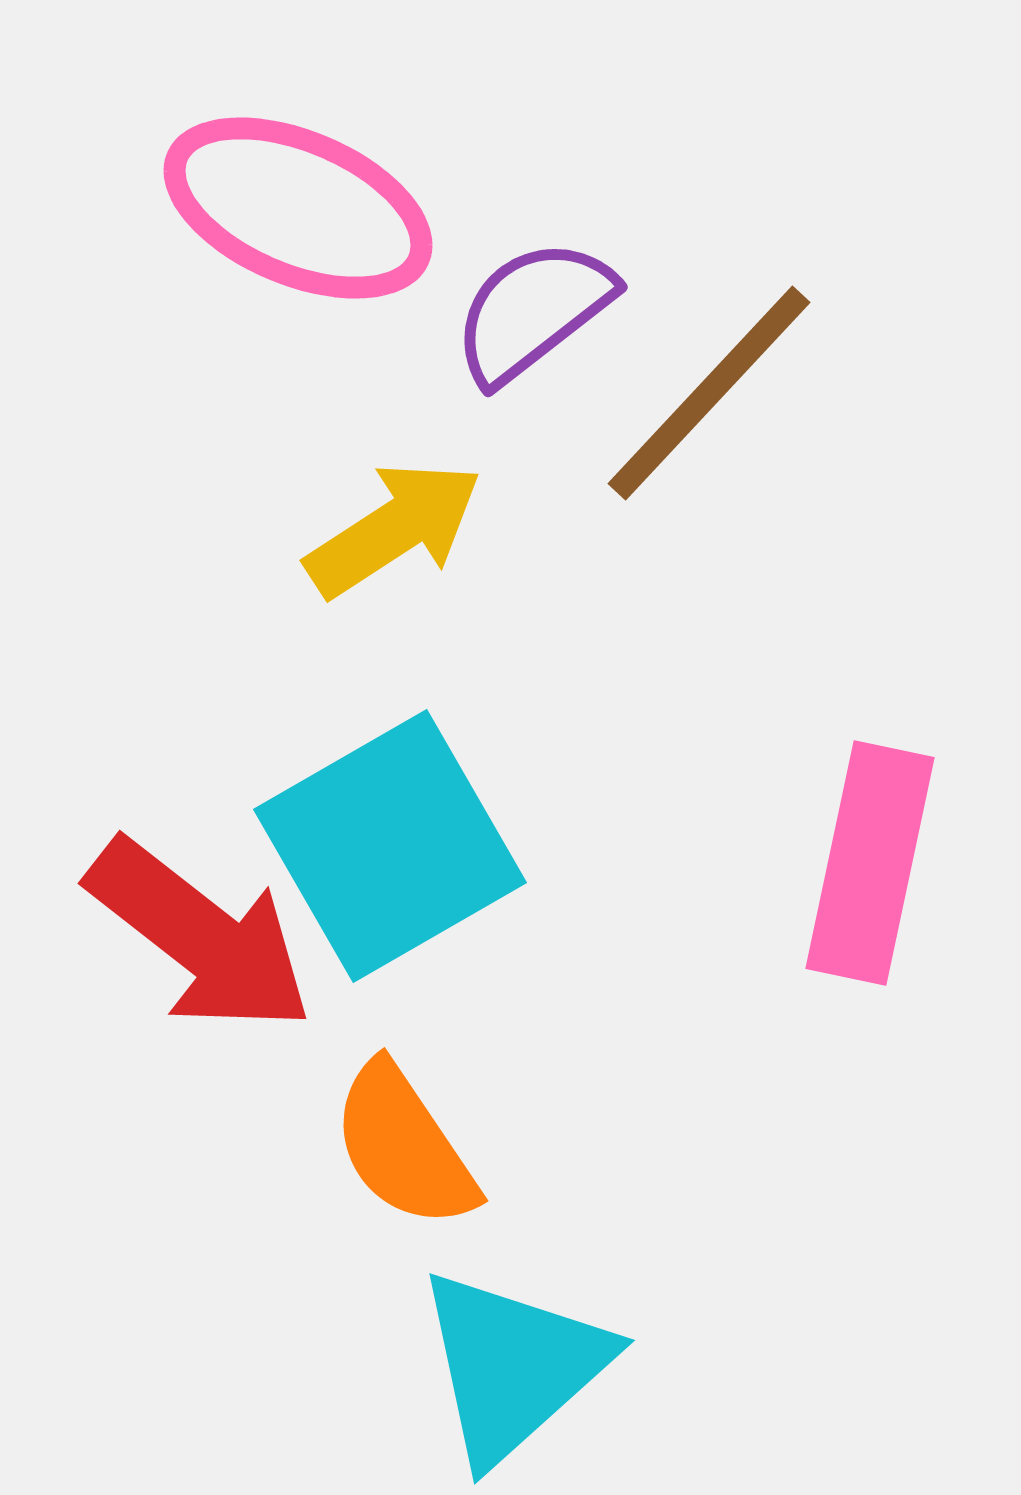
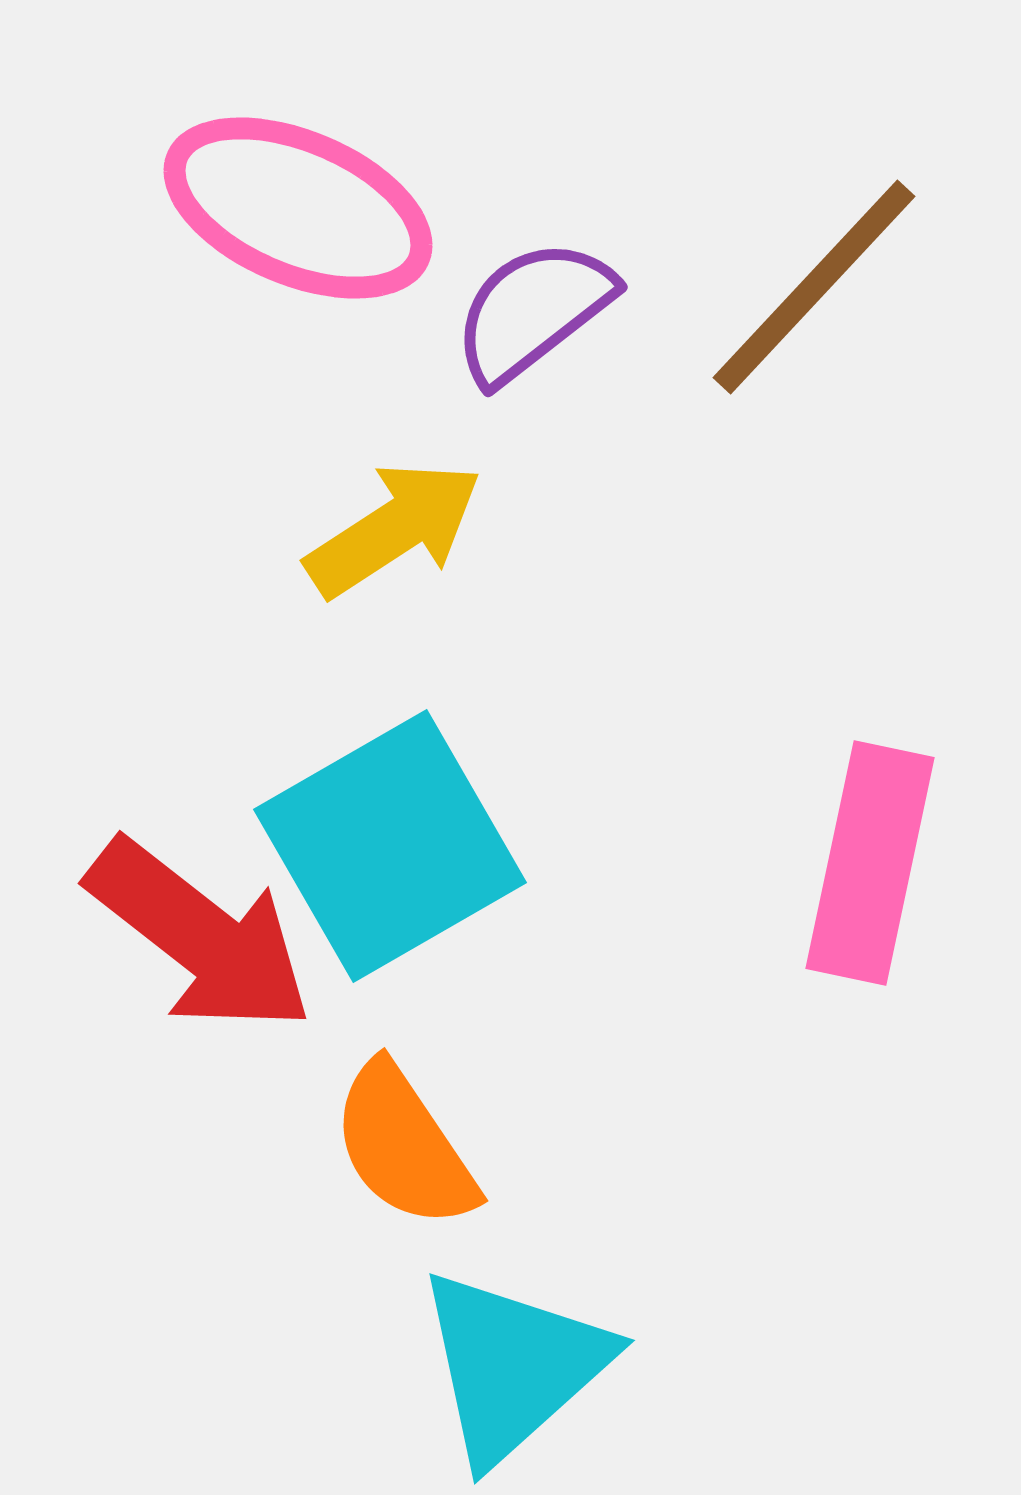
brown line: moved 105 px right, 106 px up
